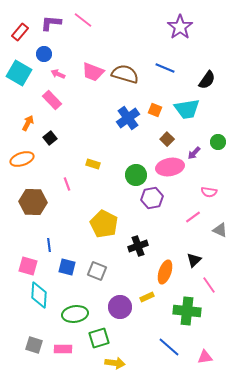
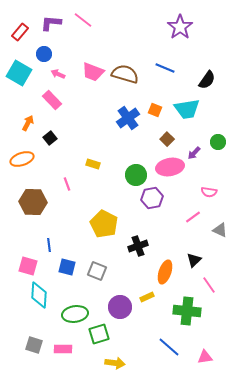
green square at (99, 338): moved 4 px up
